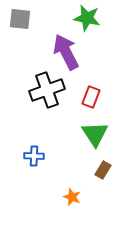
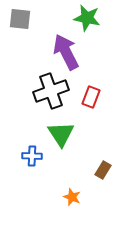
black cross: moved 4 px right, 1 px down
green triangle: moved 34 px left
blue cross: moved 2 px left
